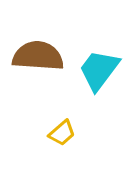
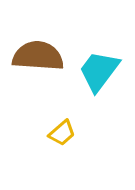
cyan trapezoid: moved 1 px down
